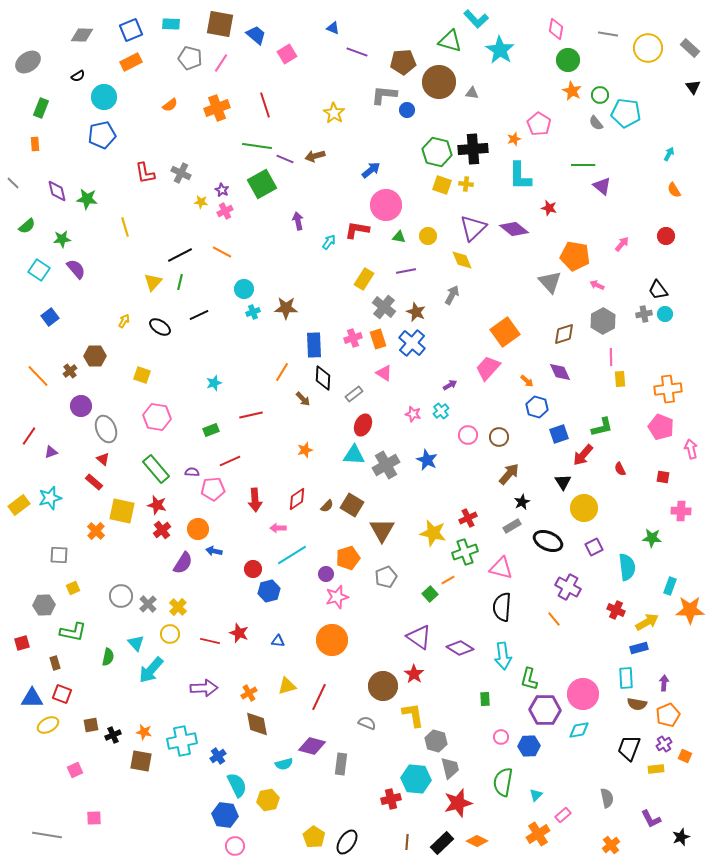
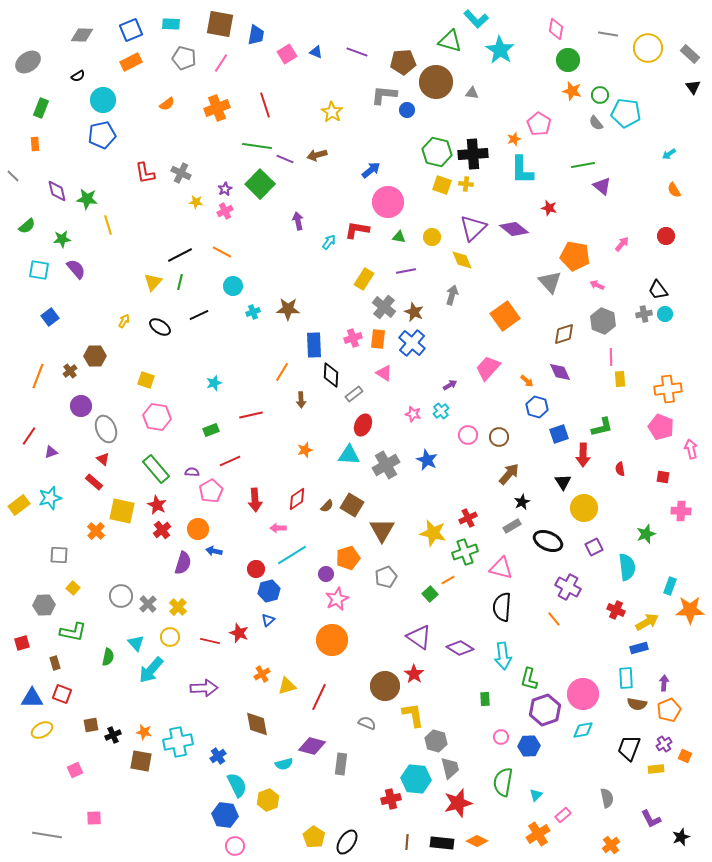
blue triangle at (333, 28): moved 17 px left, 24 px down
blue trapezoid at (256, 35): rotated 60 degrees clockwise
gray rectangle at (690, 48): moved 6 px down
gray pentagon at (190, 58): moved 6 px left
brown circle at (439, 82): moved 3 px left
orange star at (572, 91): rotated 12 degrees counterclockwise
cyan circle at (104, 97): moved 1 px left, 3 px down
orange semicircle at (170, 105): moved 3 px left, 1 px up
yellow star at (334, 113): moved 2 px left, 1 px up
black cross at (473, 149): moved 5 px down
cyan arrow at (669, 154): rotated 152 degrees counterclockwise
brown arrow at (315, 156): moved 2 px right, 1 px up
green line at (583, 165): rotated 10 degrees counterclockwise
cyan L-shape at (520, 176): moved 2 px right, 6 px up
gray line at (13, 183): moved 7 px up
green square at (262, 184): moved 2 px left; rotated 16 degrees counterclockwise
purple star at (222, 190): moved 3 px right, 1 px up; rotated 16 degrees clockwise
yellow star at (201, 202): moved 5 px left
pink circle at (386, 205): moved 2 px right, 3 px up
yellow line at (125, 227): moved 17 px left, 2 px up
yellow circle at (428, 236): moved 4 px right, 1 px down
cyan square at (39, 270): rotated 25 degrees counterclockwise
cyan circle at (244, 289): moved 11 px left, 3 px up
gray arrow at (452, 295): rotated 12 degrees counterclockwise
brown star at (286, 308): moved 2 px right, 1 px down
brown star at (416, 312): moved 2 px left
gray hexagon at (603, 321): rotated 10 degrees counterclockwise
orange square at (505, 332): moved 16 px up
orange rectangle at (378, 339): rotated 24 degrees clockwise
yellow square at (142, 375): moved 4 px right, 5 px down
orange line at (38, 376): rotated 65 degrees clockwise
black diamond at (323, 378): moved 8 px right, 3 px up
brown arrow at (303, 399): moved 2 px left, 1 px down; rotated 42 degrees clockwise
cyan triangle at (354, 455): moved 5 px left
red arrow at (583, 455): rotated 40 degrees counterclockwise
red semicircle at (620, 469): rotated 16 degrees clockwise
pink pentagon at (213, 489): moved 2 px left, 2 px down; rotated 25 degrees counterclockwise
red star at (157, 505): rotated 12 degrees clockwise
green star at (652, 538): moved 6 px left, 4 px up; rotated 24 degrees counterclockwise
purple semicircle at (183, 563): rotated 15 degrees counterclockwise
red circle at (253, 569): moved 3 px right
yellow square at (73, 588): rotated 24 degrees counterclockwise
pink star at (337, 597): moved 2 px down; rotated 10 degrees counterclockwise
yellow circle at (170, 634): moved 3 px down
blue triangle at (278, 641): moved 10 px left, 21 px up; rotated 48 degrees counterclockwise
brown circle at (383, 686): moved 2 px right
orange cross at (249, 693): moved 13 px right, 19 px up
purple hexagon at (545, 710): rotated 20 degrees counterclockwise
orange pentagon at (668, 715): moved 1 px right, 5 px up
yellow ellipse at (48, 725): moved 6 px left, 5 px down
cyan diamond at (579, 730): moved 4 px right
cyan cross at (182, 741): moved 4 px left, 1 px down
yellow hexagon at (268, 800): rotated 10 degrees counterclockwise
black rectangle at (442, 843): rotated 50 degrees clockwise
